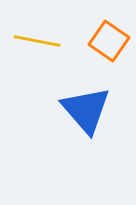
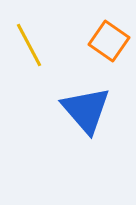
yellow line: moved 8 px left, 4 px down; rotated 51 degrees clockwise
